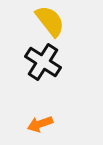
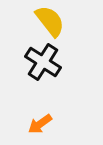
orange arrow: rotated 15 degrees counterclockwise
